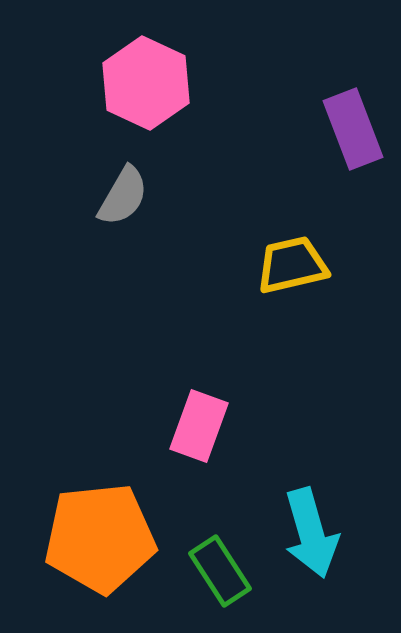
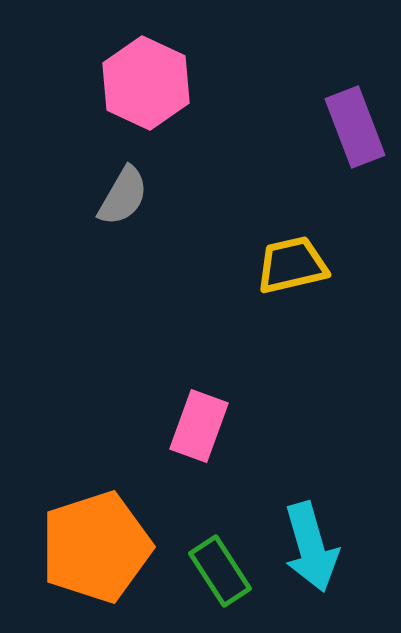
purple rectangle: moved 2 px right, 2 px up
cyan arrow: moved 14 px down
orange pentagon: moved 4 px left, 9 px down; rotated 12 degrees counterclockwise
